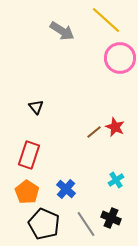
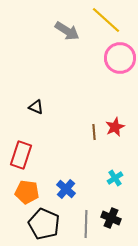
gray arrow: moved 5 px right
black triangle: rotated 28 degrees counterclockwise
red star: rotated 24 degrees clockwise
brown line: rotated 56 degrees counterclockwise
red rectangle: moved 8 px left
cyan cross: moved 1 px left, 2 px up
orange pentagon: rotated 25 degrees counterclockwise
gray line: rotated 36 degrees clockwise
